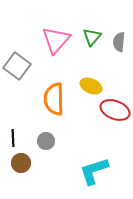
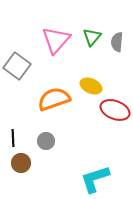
gray semicircle: moved 2 px left
orange semicircle: rotated 72 degrees clockwise
cyan L-shape: moved 1 px right, 8 px down
